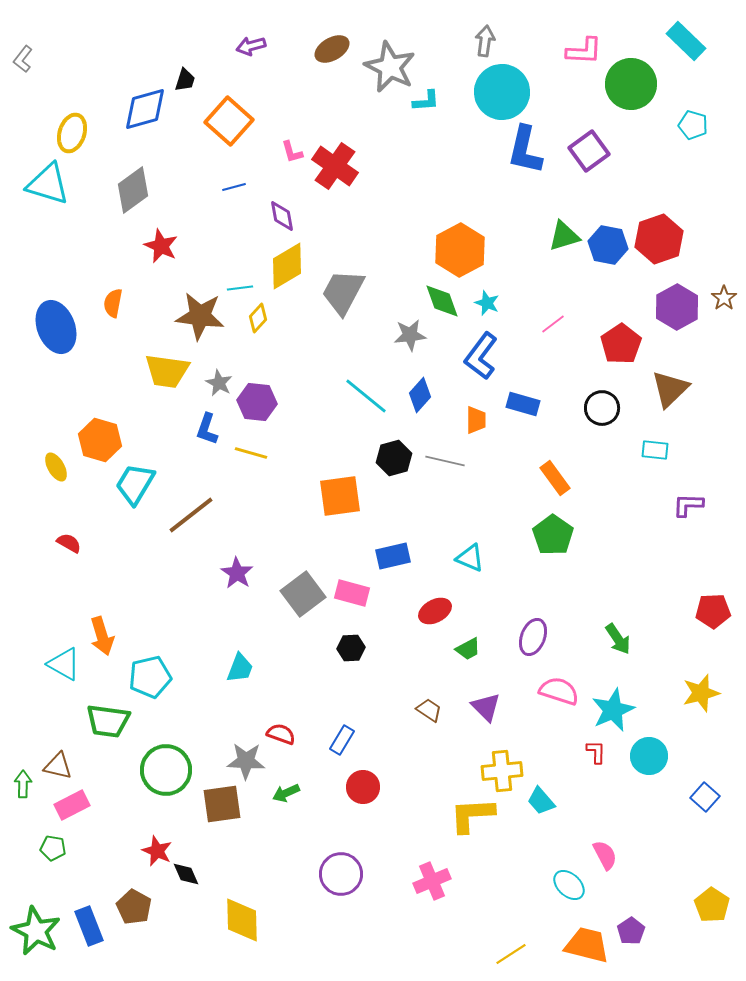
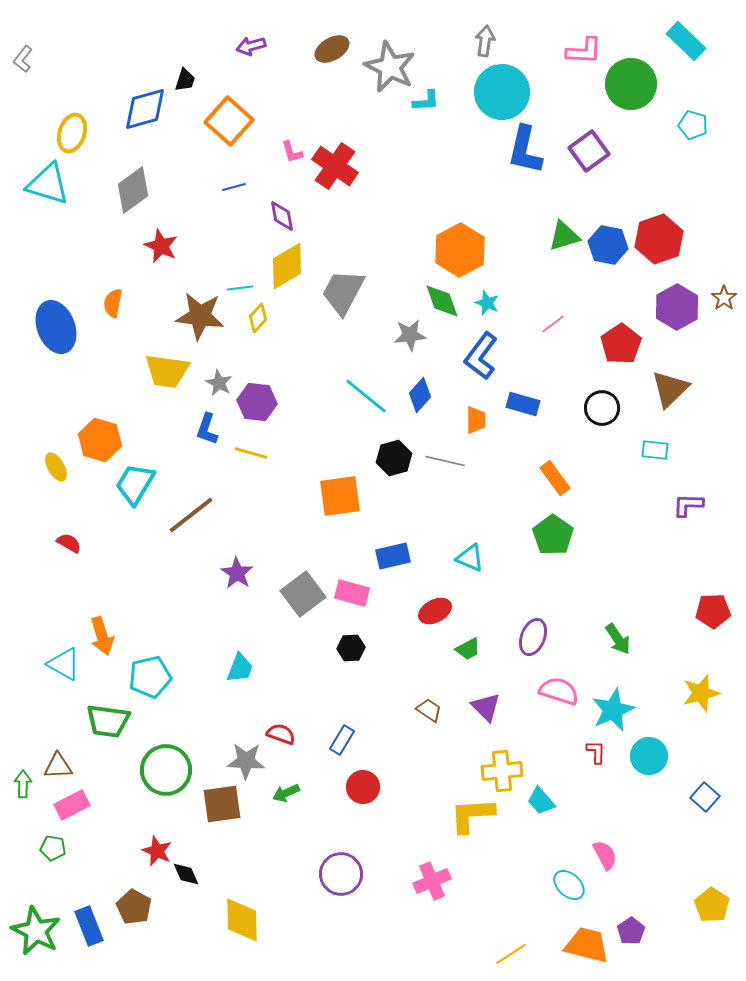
brown triangle at (58, 766): rotated 16 degrees counterclockwise
